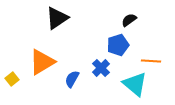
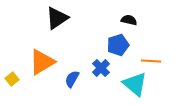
black semicircle: rotated 49 degrees clockwise
